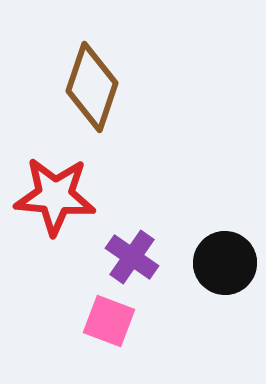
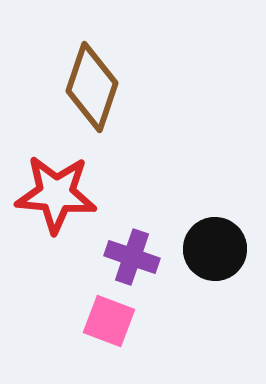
red star: moved 1 px right, 2 px up
purple cross: rotated 16 degrees counterclockwise
black circle: moved 10 px left, 14 px up
